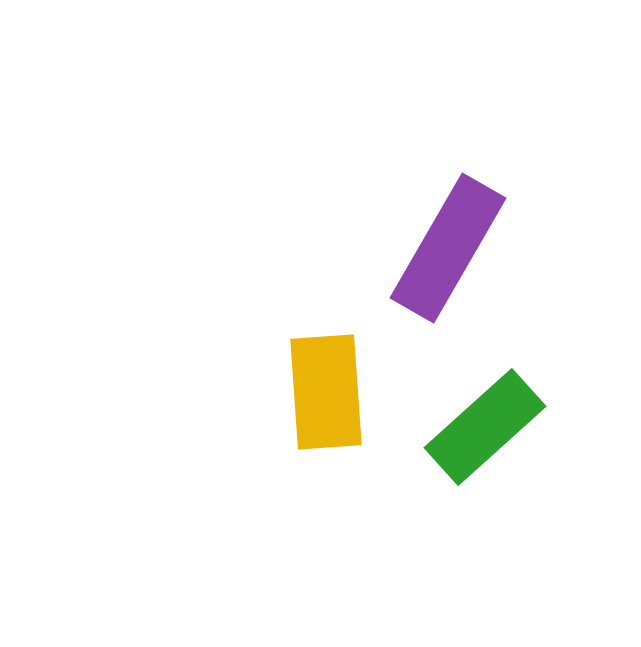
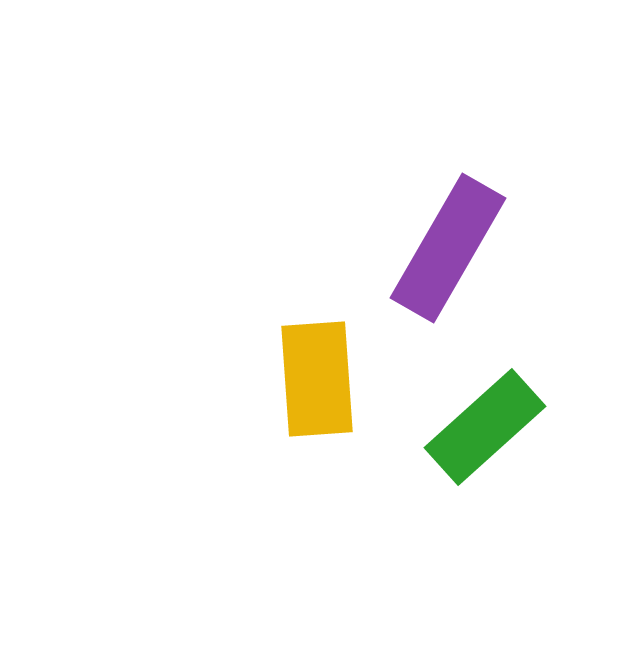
yellow rectangle: moved 9 px left, 13 px up
